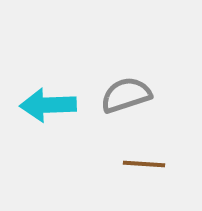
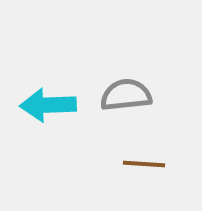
gray semicircle: rotated 12 degrees clockwise
